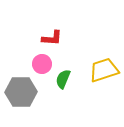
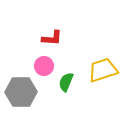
pink circle: moved 2 px right, 2 px down
yellow trapezoid: moved 1 px left
green semicircle: moved 3 px right, 3 px down
